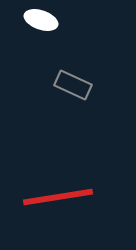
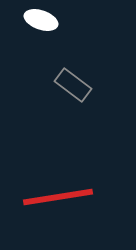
gray rectangle: rotated 12 degrees clockwise
